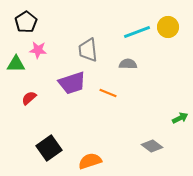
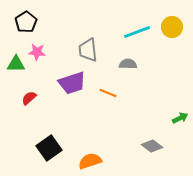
yellow circle: moved 4 px right
pink star: moved 1 px left, 2 px down
